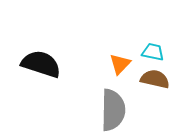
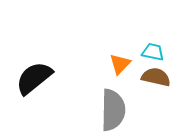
black semicircle: moved 7 px left, 14 px down; rotated 57 degrees counterclockwise
brown semicircle: moved 1 px right, 2 px up
